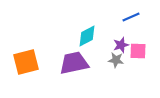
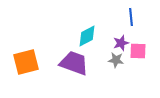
blue line: rotated 72 degrees counterclockwise
purple star: moved 2 px up
purple trapezoid: rotated 32 degrees clockwise
